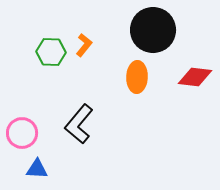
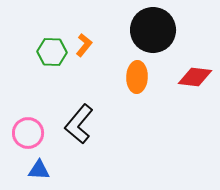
green hexagon: moved 1 px right
pink circle: moved 6 px right
blue triangle: moved 2 px right, 1 px down
